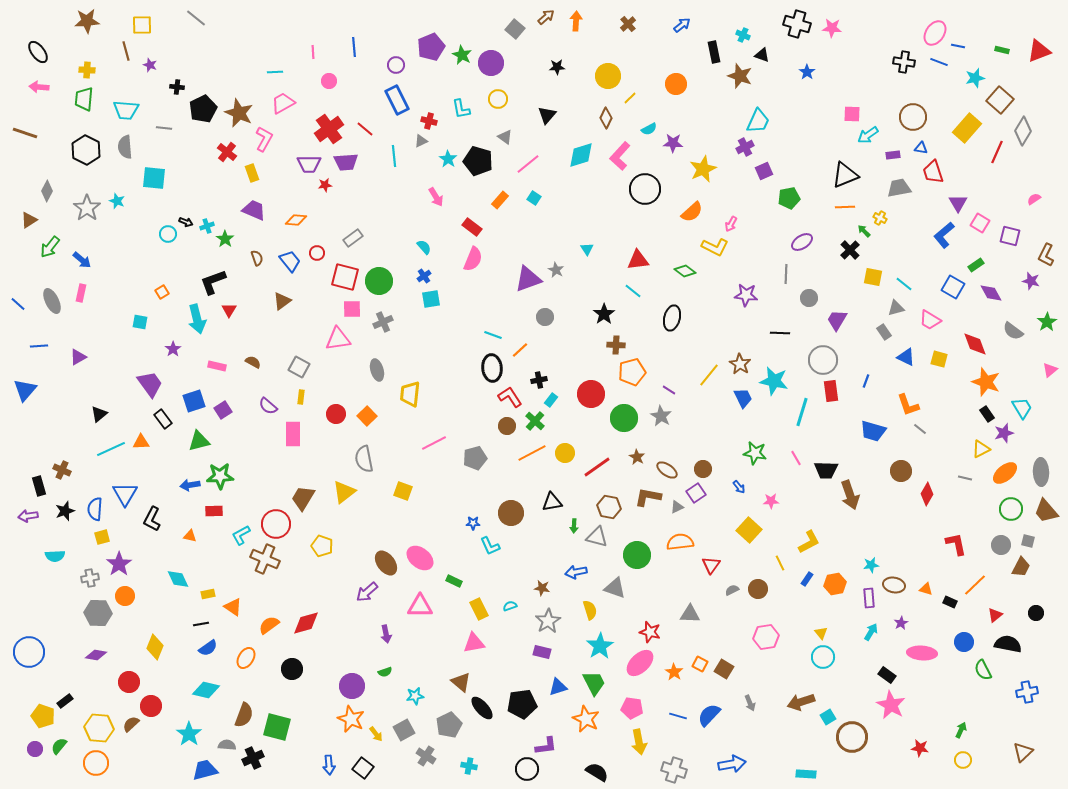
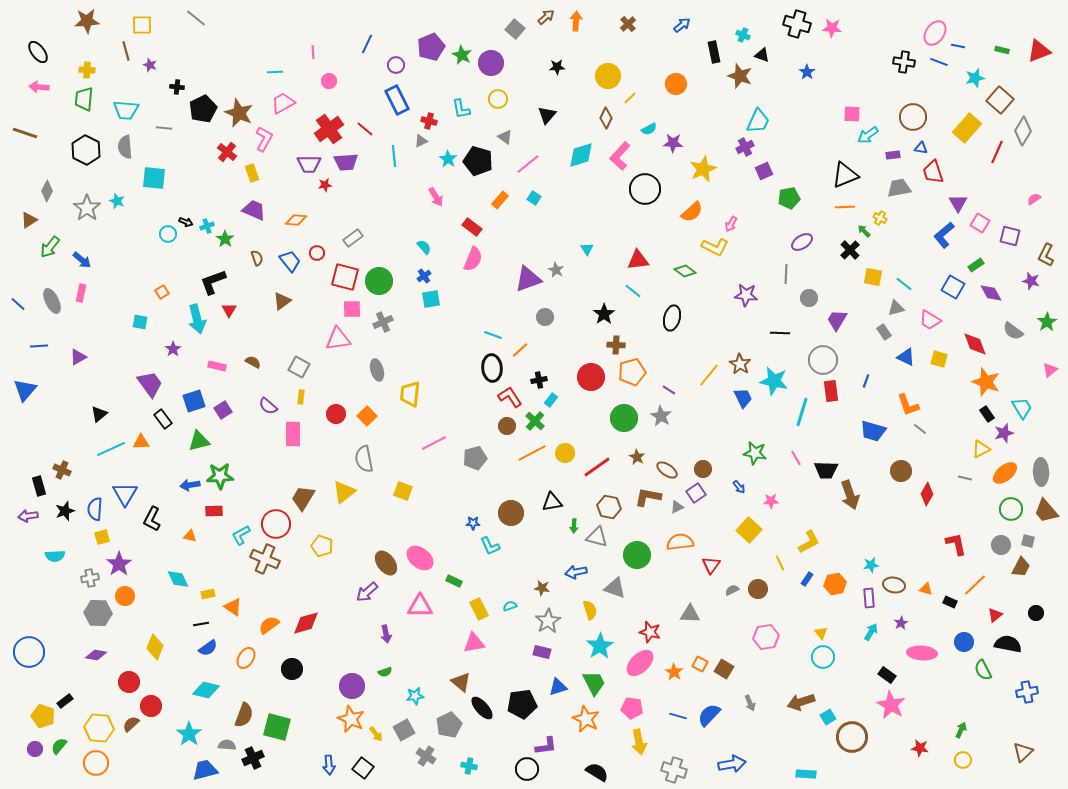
blue line at (354, 47): moved 13 px right, 3 px up; rotated 30 degrees clockwise
red circle at (591, 394): moved 17 px up
